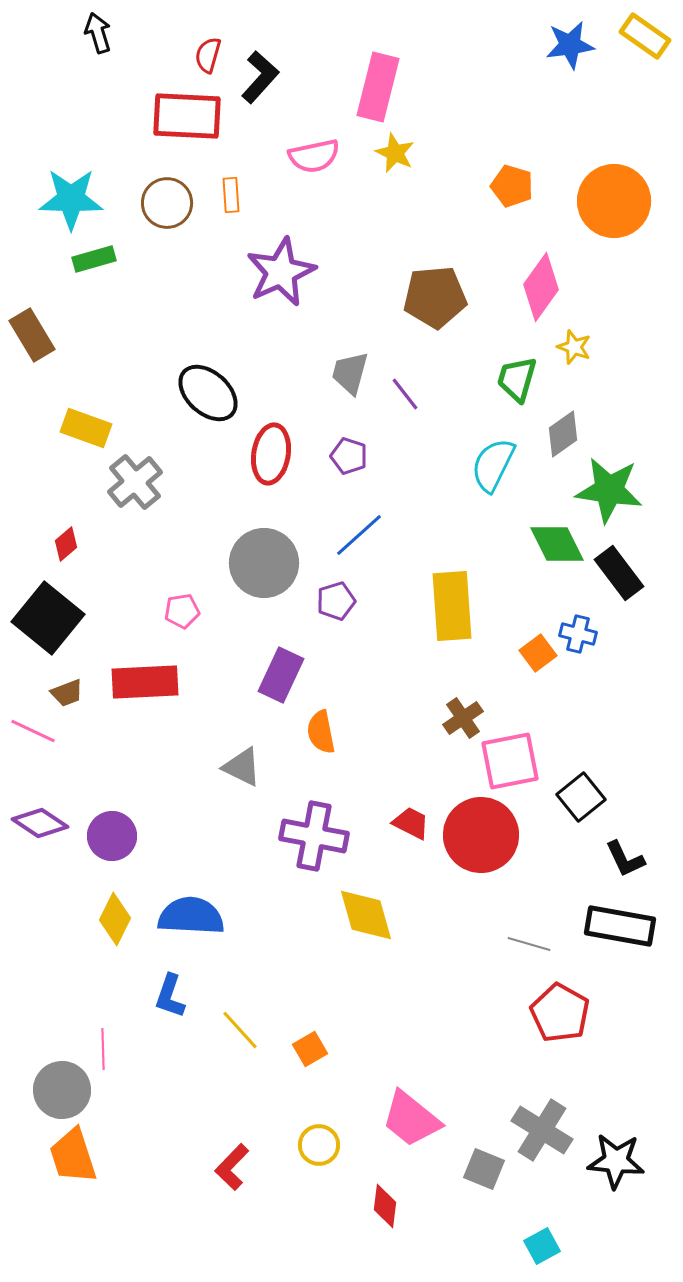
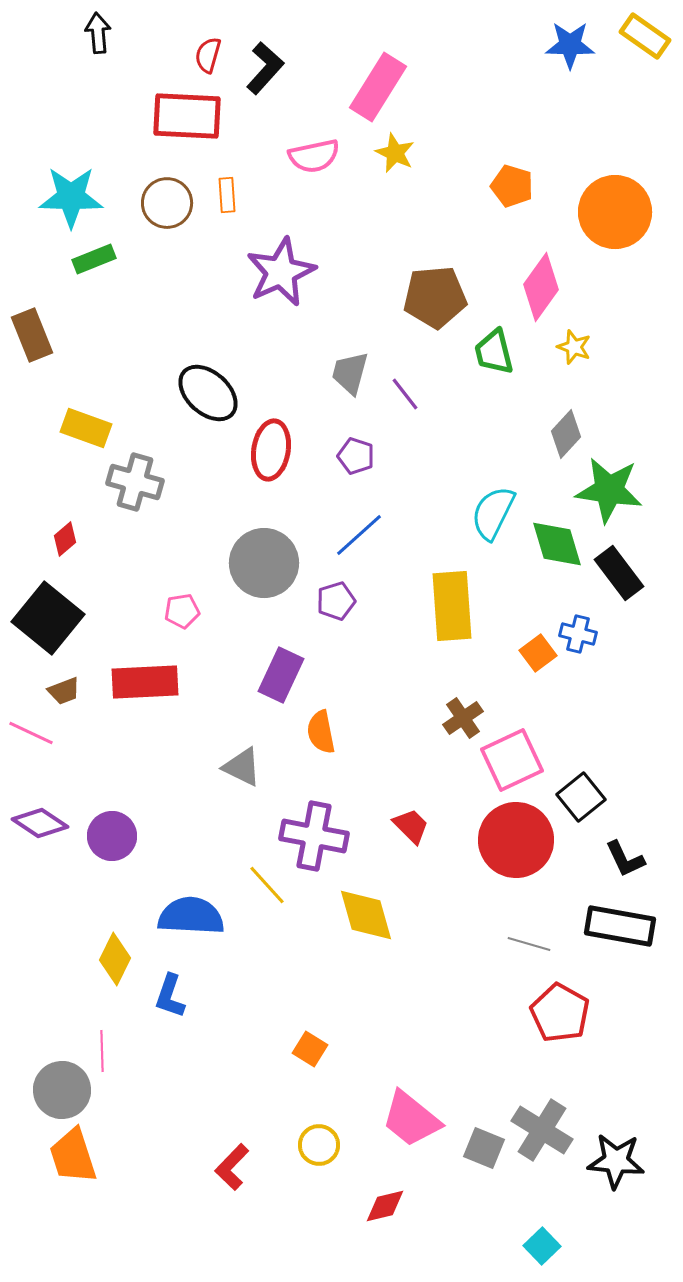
black arrow at (98, 33): rotated 12 degrees clockwise
blue star at (570, 45): rotated 9 degrees clockwise
black L-shape at (260, 77): moved 5 px right, 9 px up
pink rectangle at (378, 87): rotated 18 degrees clockwise
orange rectangle at (231, 195): moved 4 px left
cyan star at (71, 199): moved 2 px up
orange circle at (614, 201): moved 1 px right, 11 px down
green rectangle at (94, 259): rotated 6 degrees counterclockwise
brown rectangle at (32, 335): rotated 9 degrees clockwise
green trapezoid at (517, 379): moved 23 px left, 27 px up; rotated 30 degrees counterclockwise
gray diamond at (563, 434): moved 3 px right; rotated 12 degrees counterclockwise
red ellipse at (271, 454): moved 4 px up
purple pentagon at (349, 456): moved 7 px right
cyan semicircle at (493, 465): moved 48 px down
gray cross at (135, 482): rotated 34 degrees counterclockwise
red diamond at (66, 544): moved 1 px left, 5 px up
green diamond at (557, 544): rotated 10 degrees clockwise
brown trapezoid at (67, 693): moved 3 px left, 2 px up
pink line at (33, 731): moved 2 px left, 2 px down
pink square at (510, 761): moved 2 px right, 1 px up; rotated 14 degrees counterclockwise
red trapezoid at (411, 823): moved 3 px down; rotated 18 degrees clockwise
red circle at (481, 835): moved 35 px right, 5 px down
yellow diamond at (115, 919): moved 40 px down
yellow line at (240, 1030): moved 27 px right, 145 px up
pink line at (103, 1049): moved 1 px left, 2 px down
orange square at (310, 1049): rotated 28 degrees counterclockwise
gray square at (484, 1169): moved 21 px up
red diamond at (385, 1206): rotated 69 degrees clockwise
cyan square at (542, 1246): rotated 15 degrees counterclockwise
